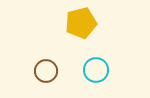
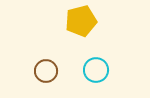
yellow pentagon: moved 2 px up
